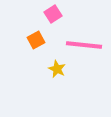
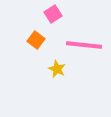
orange square: rotated 24 degrees counterclockwise
